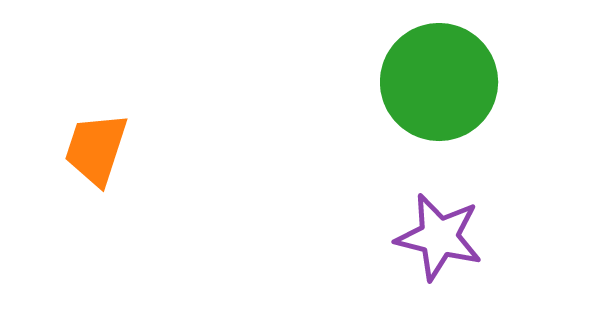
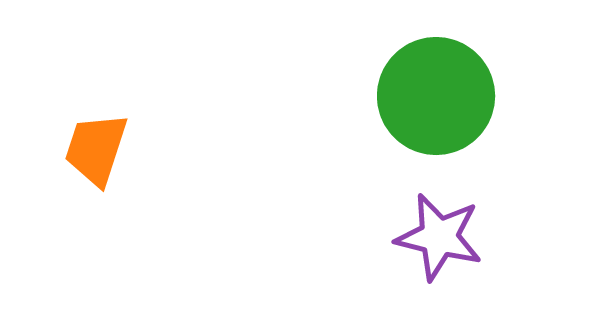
green circle: moved 3 px left, 14 px down
